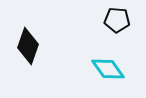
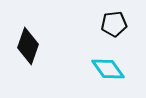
black pentagon: moved 3 px left, 4 px down; rotated 10 degrees counterclockwise
